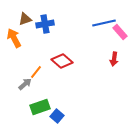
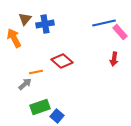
brown triangle: rotated 32 degrees counterclockwise
orange line: rotated 40 degrees clockwise
